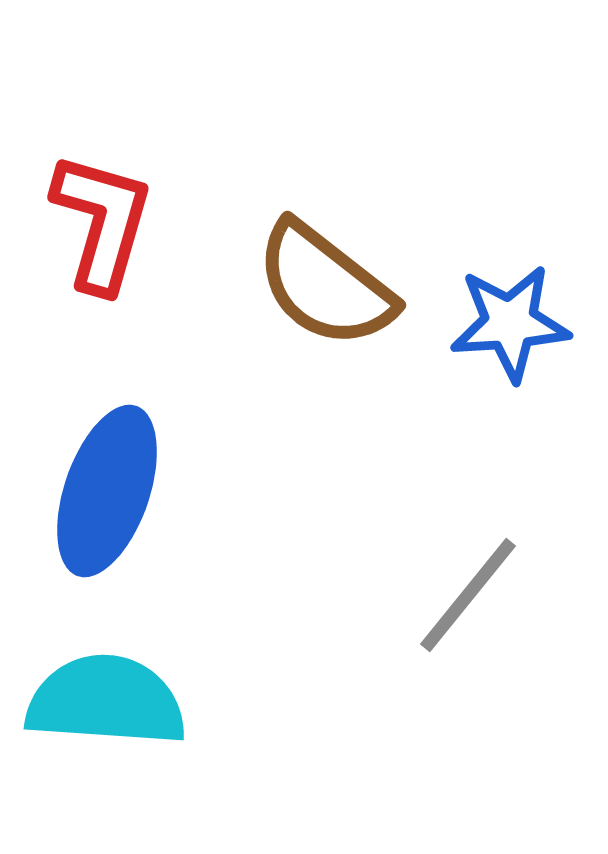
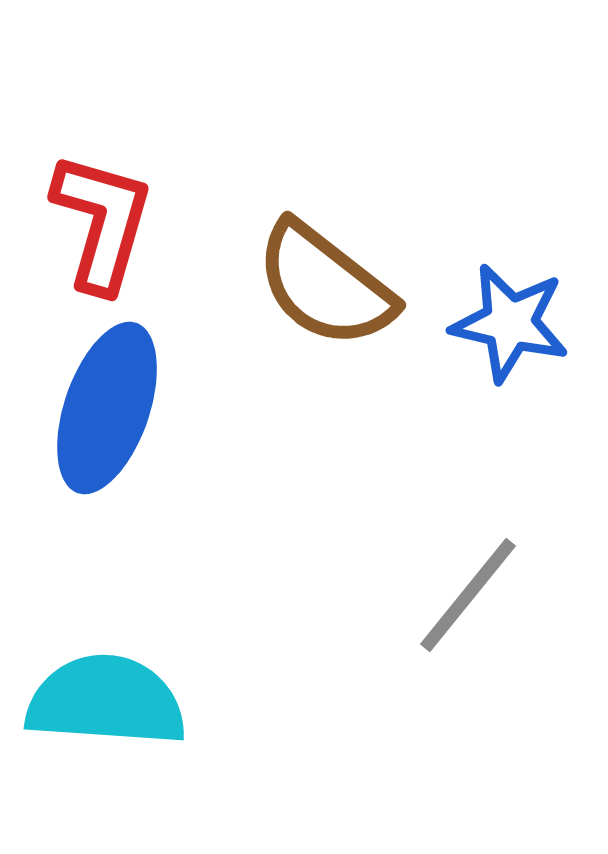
blue star: rotated 17 degrees clockwise
blue ellipse: moved 83 px up
